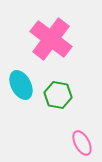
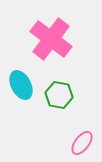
green hexagon: moved 1 px right
pink ellipse: rotated 65 degrees clockwise
